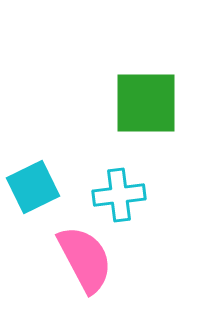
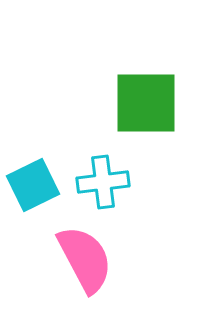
cyan square: moved 2 px up
cyan cross: moved 16 px left, 13 px up
